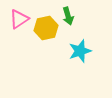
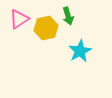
cyan star: rotated 10 degrees counterclockwise
